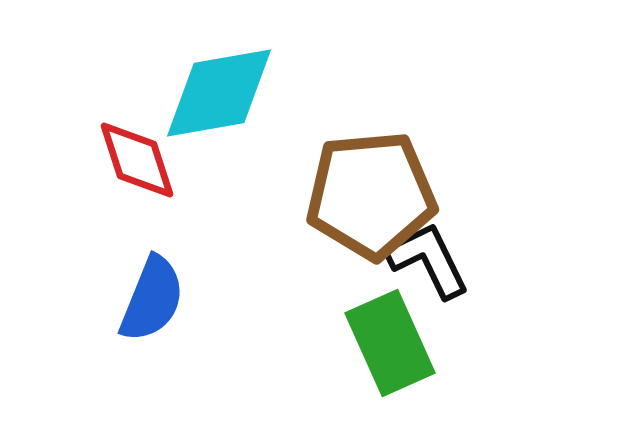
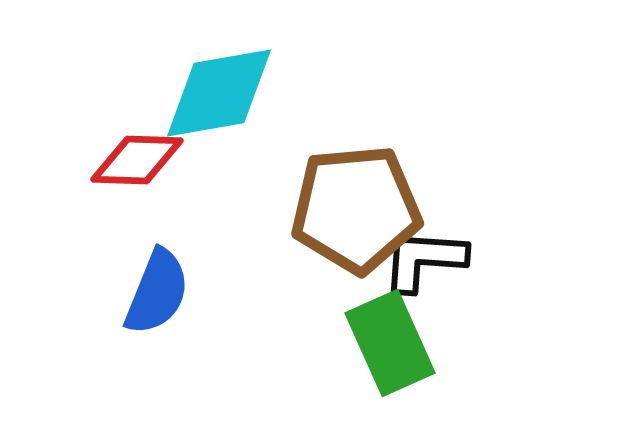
red diamond: rotated 70 degrees counterclockwise
brown pentagon: moved 15 px left, 14 px down
black L-shape: moved 4 px left; rotated 60 degrees counterclockwise
blue semicircle: moved 5 px right, 7 px up
